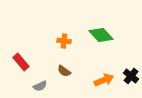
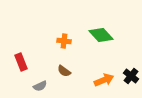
red rectangle: rotated 18 degrees clockwise
